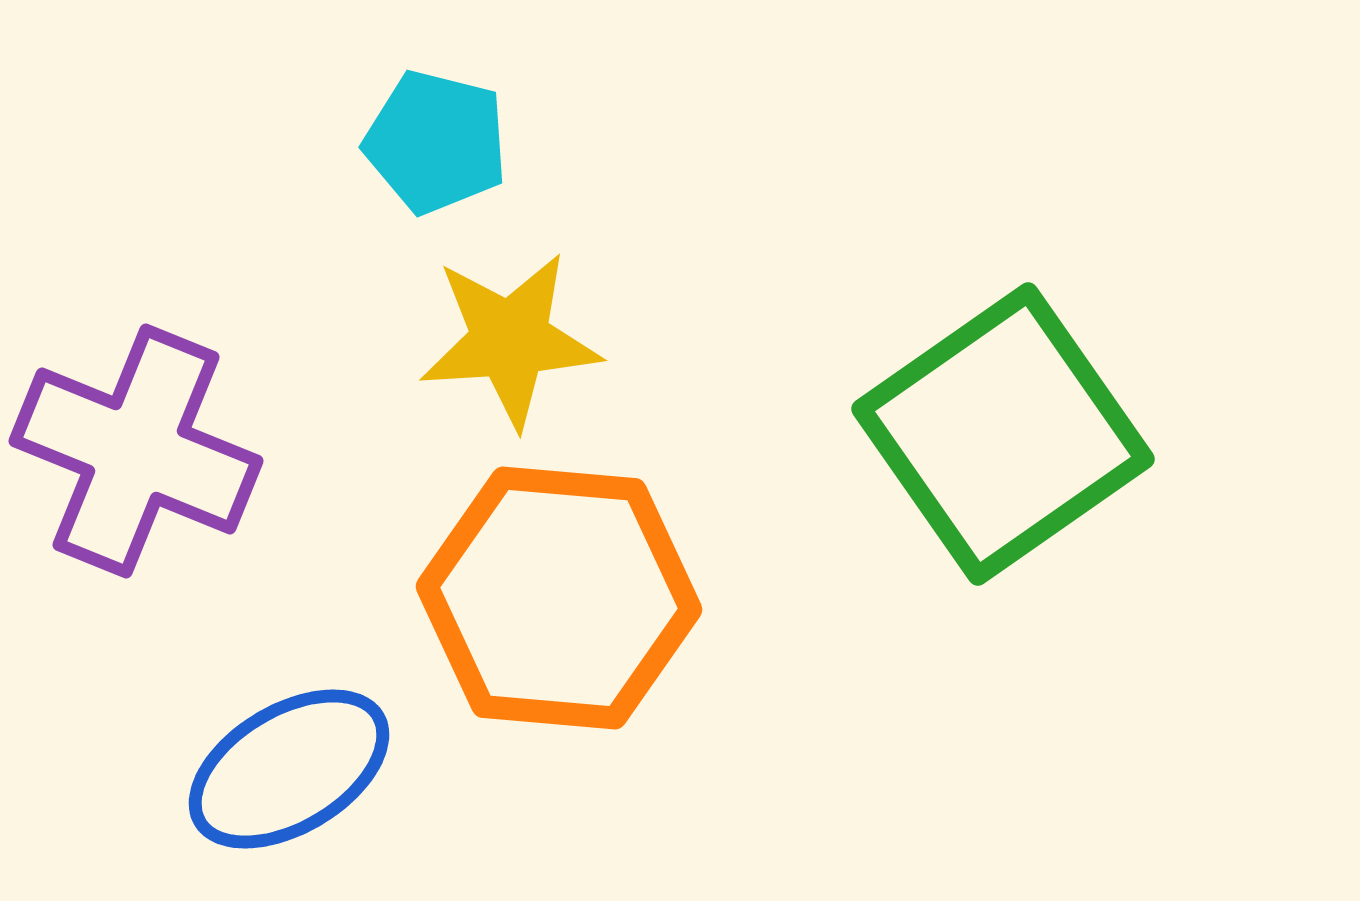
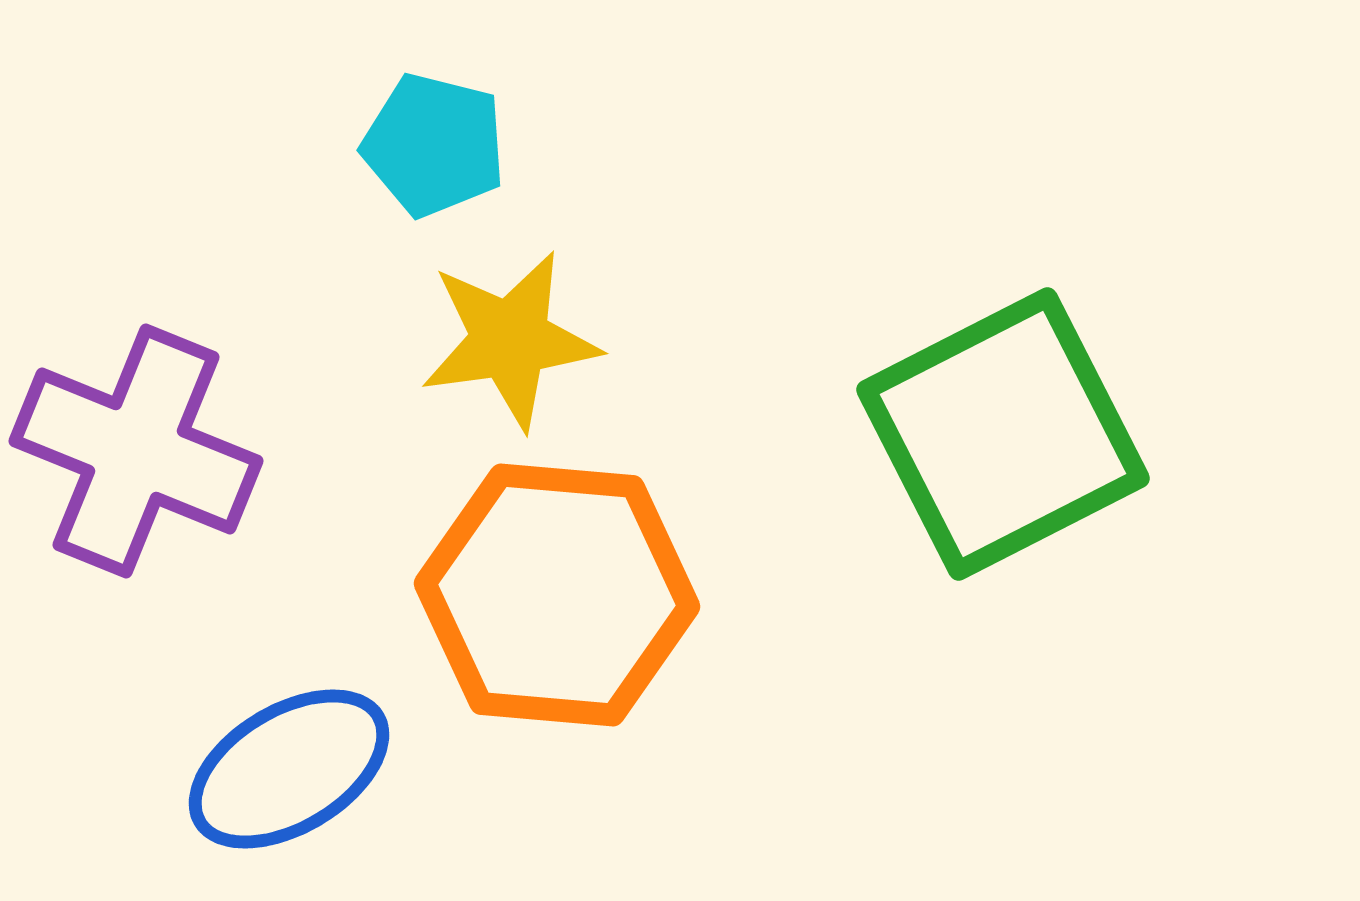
cyan pentagon: moved 2 px left, 3 px down
yellow star: rotated 4 degrees counterclockwise
green square: rotated 8 degrees clockwise
orange hexagon: moved 2 px left, 3 px up
